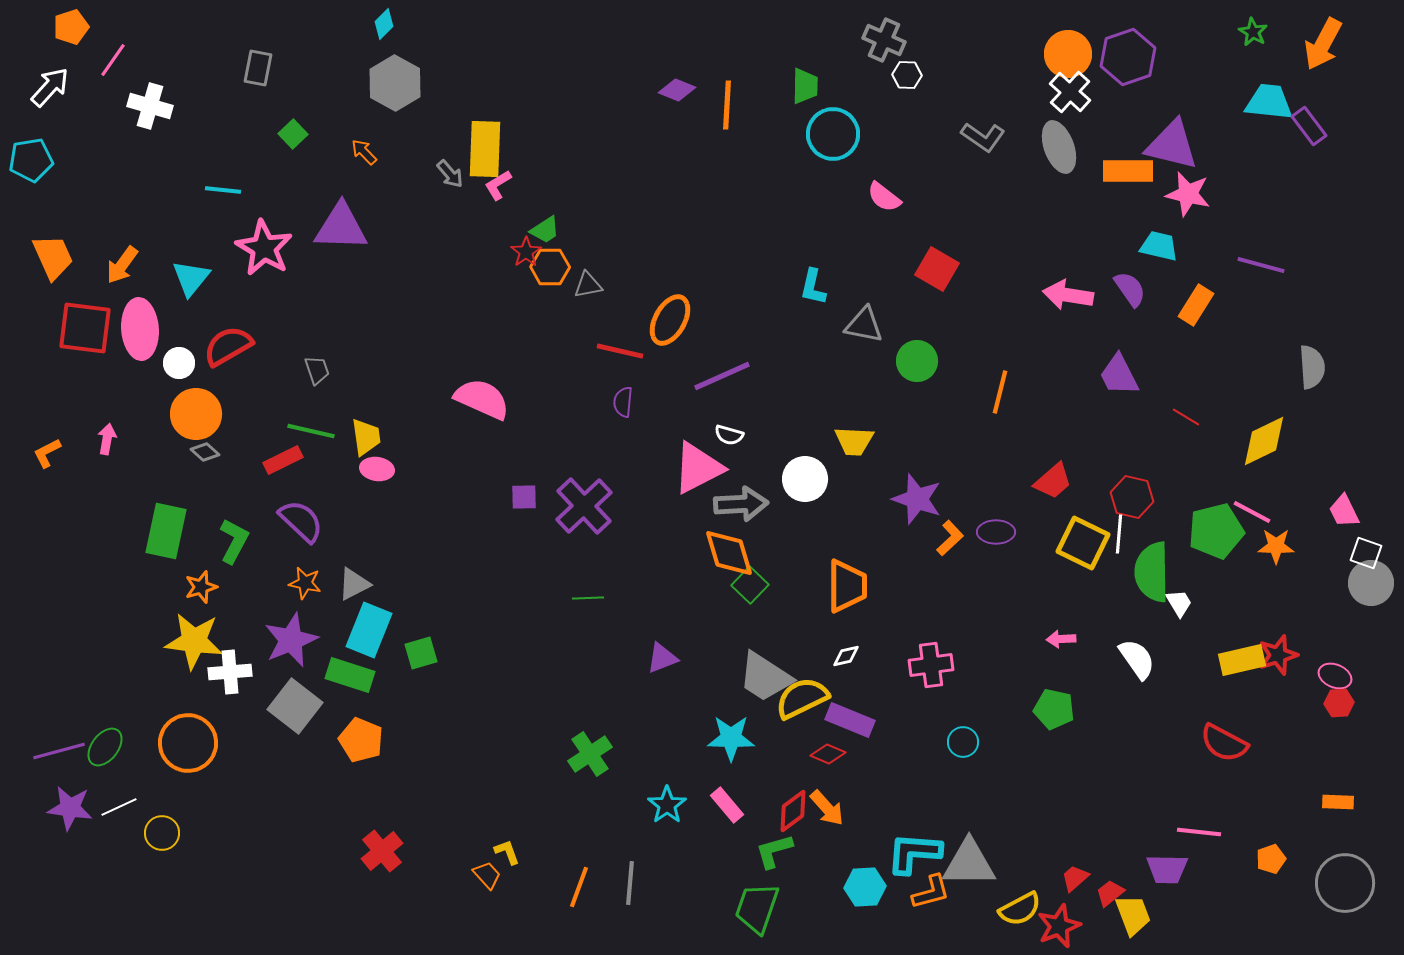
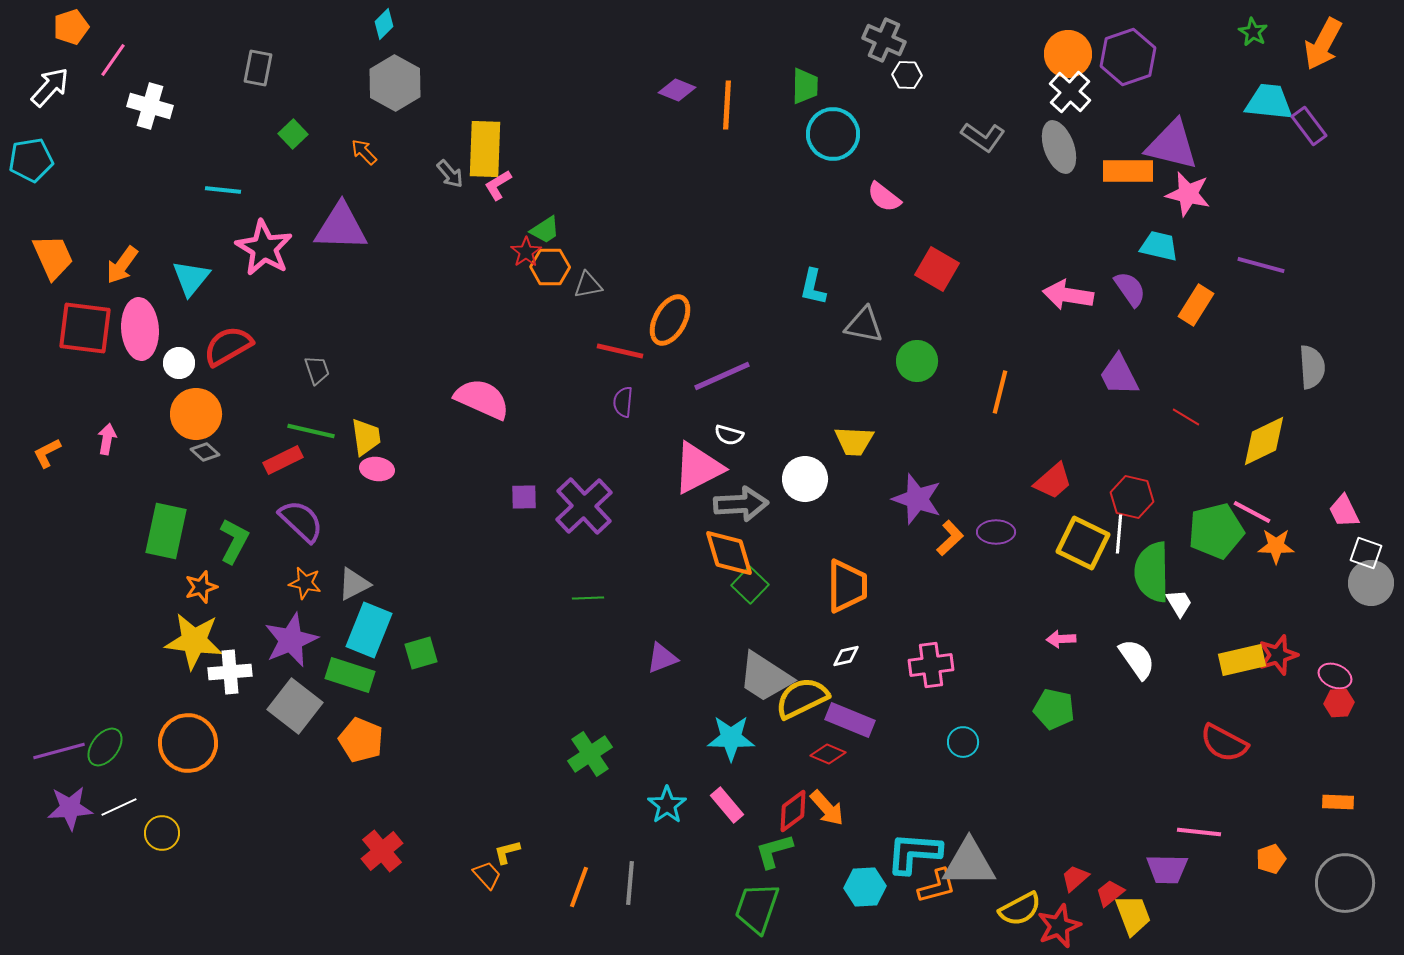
purple star at (70, 808): rotated 12 degrees counterclockwise
yellow L-shape at (507, 852): rotated 84 degrees counterclockwise
orange L-shape at (931, 892): moved 6 px right, 6 px up
